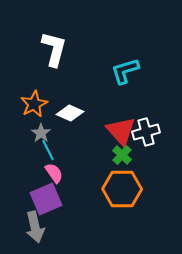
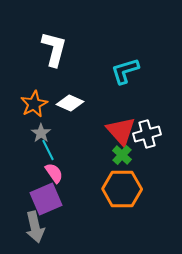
white diamond: moved 10 px up
white cross: moved 1 px right, 2 px down
